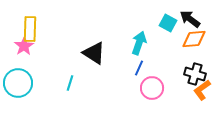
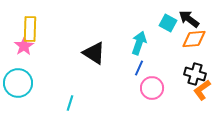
black arrow: moved 1 px left
cyan line: moved 20 px down
